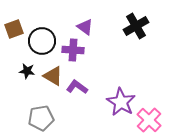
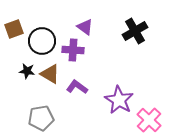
black cross: moved 1 px left, 5 px down
brown triangle: moved 3 px left, 2 px up
purple star: moved 2 px left, 2 px up
